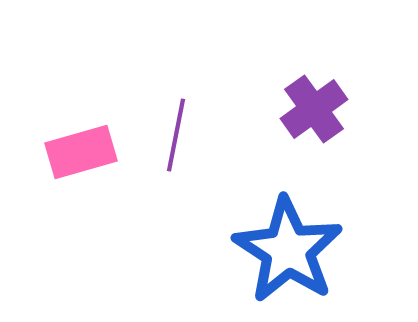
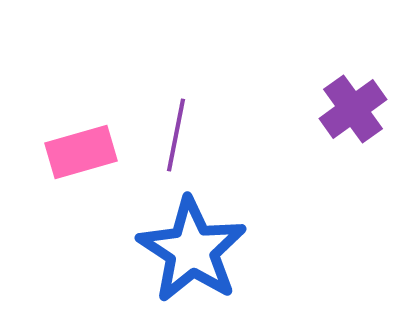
purple cross: moved 39 px right
blue star: moved 96 px left
